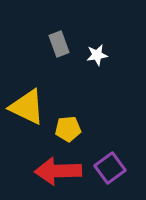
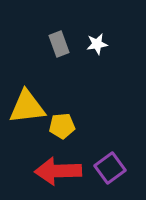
white star: moved 11 px up
yellow triangle: rotated 33 degrees counterclockwise
yellow pentagon: moved 6 px left, 3 px up
